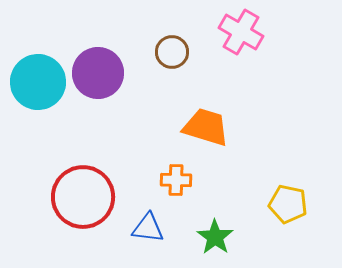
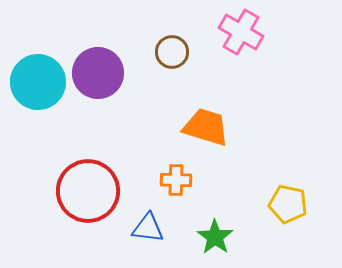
red circle: moved 5 px right, 6 px up
